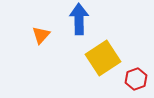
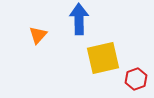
orange triangle: moved 3 px left
yellow square: rotated 20 degrees clockwise
